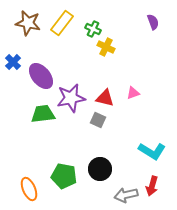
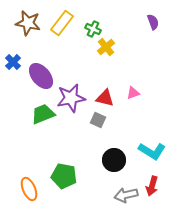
yellow cross: rotated 24 degrees clockwise
green trapezoid: rotated 15 degrees counterclockwise
black circle: moved 14 px right, 9 px up
